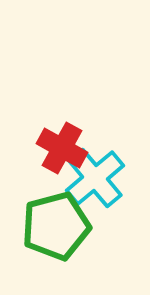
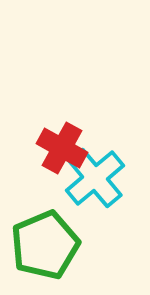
green pentagon: moved 11 px left, 19 px down; rotated 8 degrees counterclockwise
